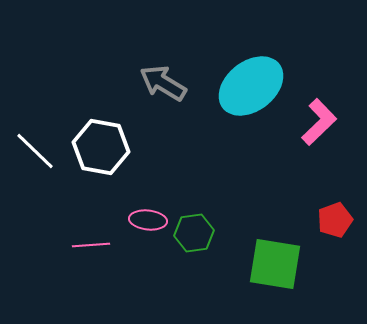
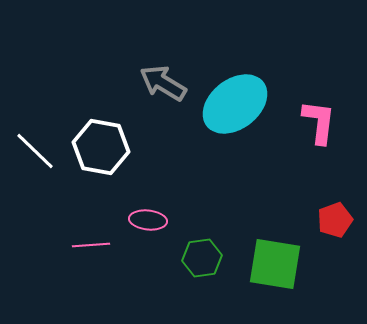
cyan ellipse: moved 16 px left, 18 px down
pink L-shape: rotated 39 degrees counterclockwise
green hexagon: moved 8 px right, 25 px down
